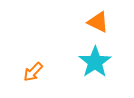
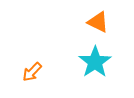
orange arrow: moved 1 px left
